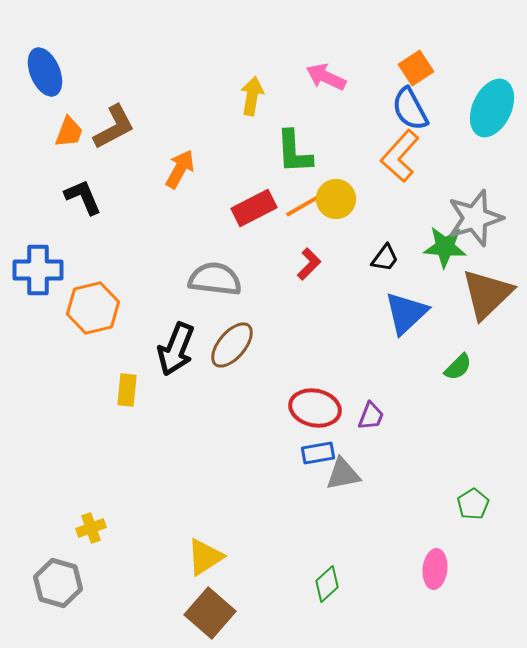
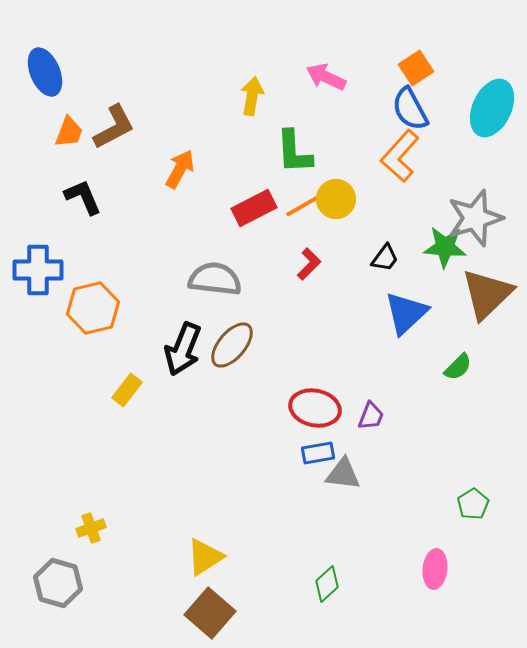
black arrow: moved 7 px right
yellow rectangle: rotated 32 degrees clockwise
gray triangle: rotated 18 degrees clockwise
